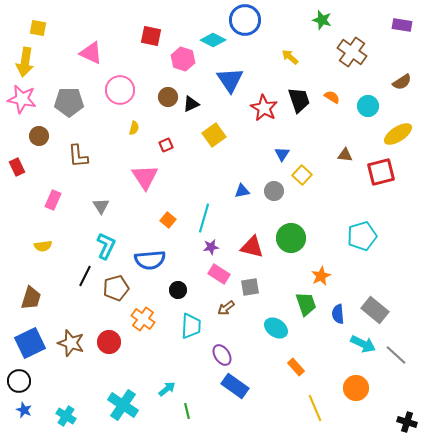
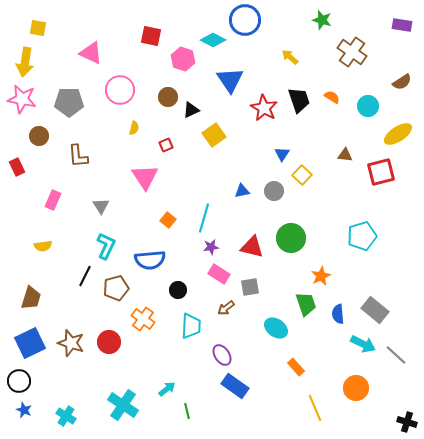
black triangle at (191, 104): moved 6 px down
